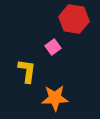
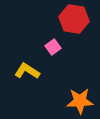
yellow L-shape: rotated 65 degrees counterclockwise
orange star: moved 25 px right, 3 px down
